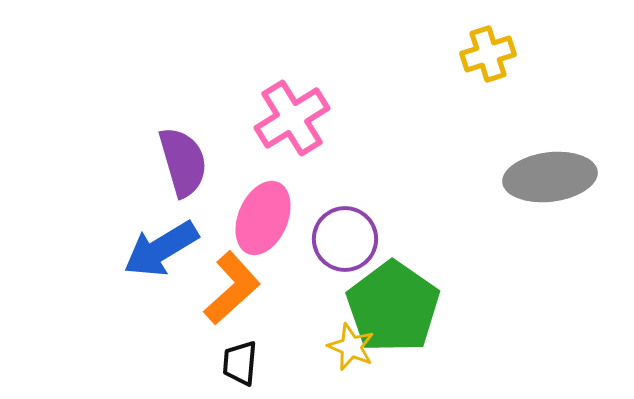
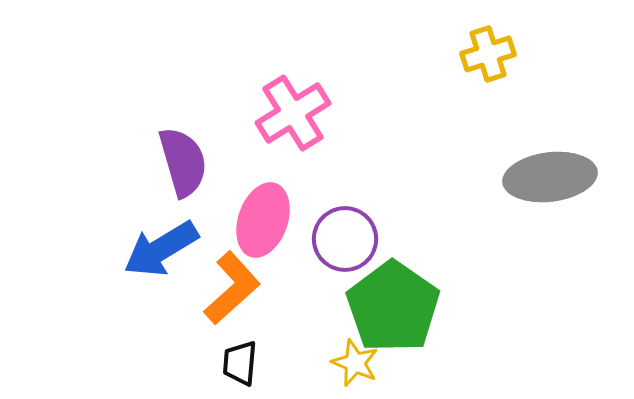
pink cross: moved 1 px right, 5 px up
pink ellipse: moved 2 px down; rotated 4 degrees counterclockwise
yellow star: moved 4 px right, 16 px down
